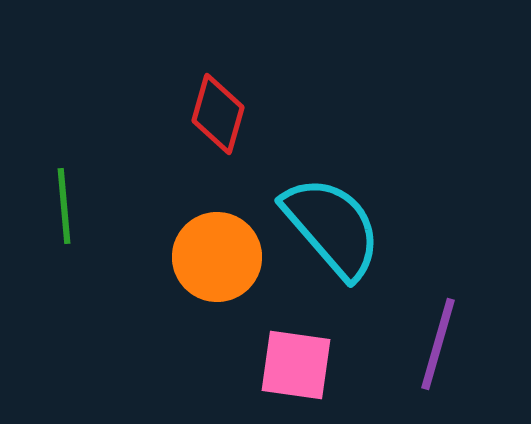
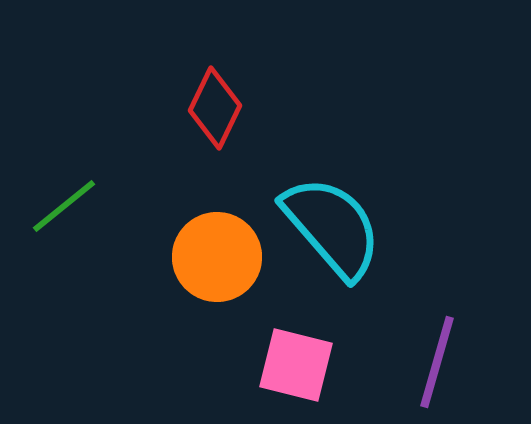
red diamond: moved 3 px left, 6 px up; rotated 10 degrees clockwise
green line: rotated 56 degrees clockwise
purple line: moved 1 px left, 18 px down
pink square: rotated 6 degrees clockwise
